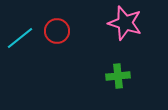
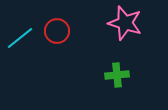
green cross: moved 1 px left, 1 px up
